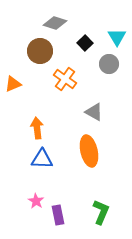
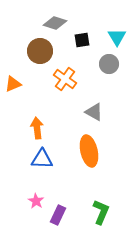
black square: moved 3 px left, 3 px up; rotated 35 degrees clockwise
purple rectangle: rotated 36 degrees clockwise
